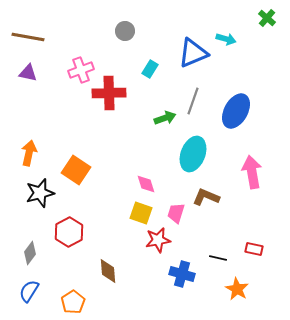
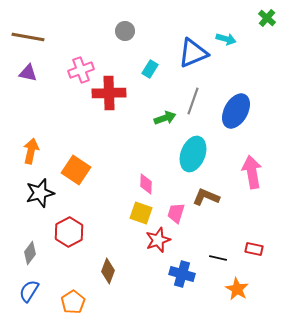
orange arrow: moved 2 px right, 2 px up
pink diamond: rotated 20 degrees clockwise
red star: rotated 10 degrees counterclockwise
brown diamond: rotated 25 degrees clockwise
